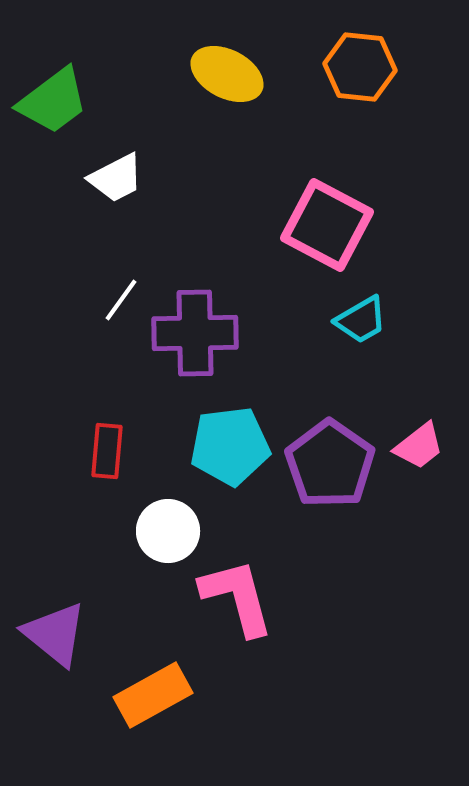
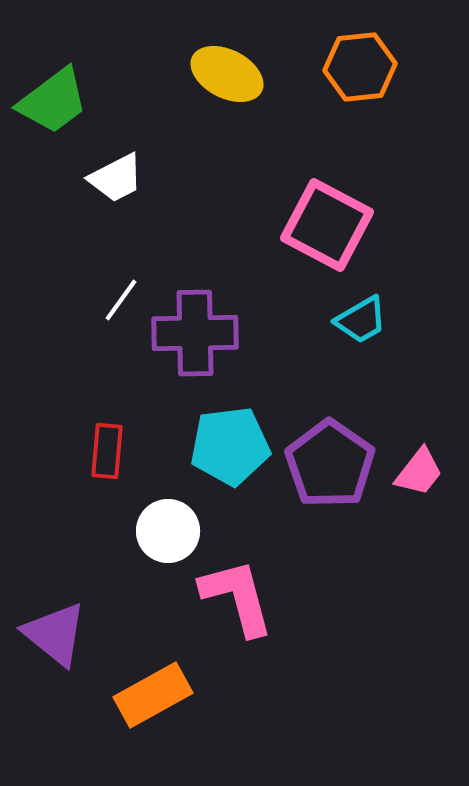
orange hexagon: rotated 12 degrees counterclockwise
pink trapezoid: moved 26 px down; rotated 14 degrees counterclockwise
